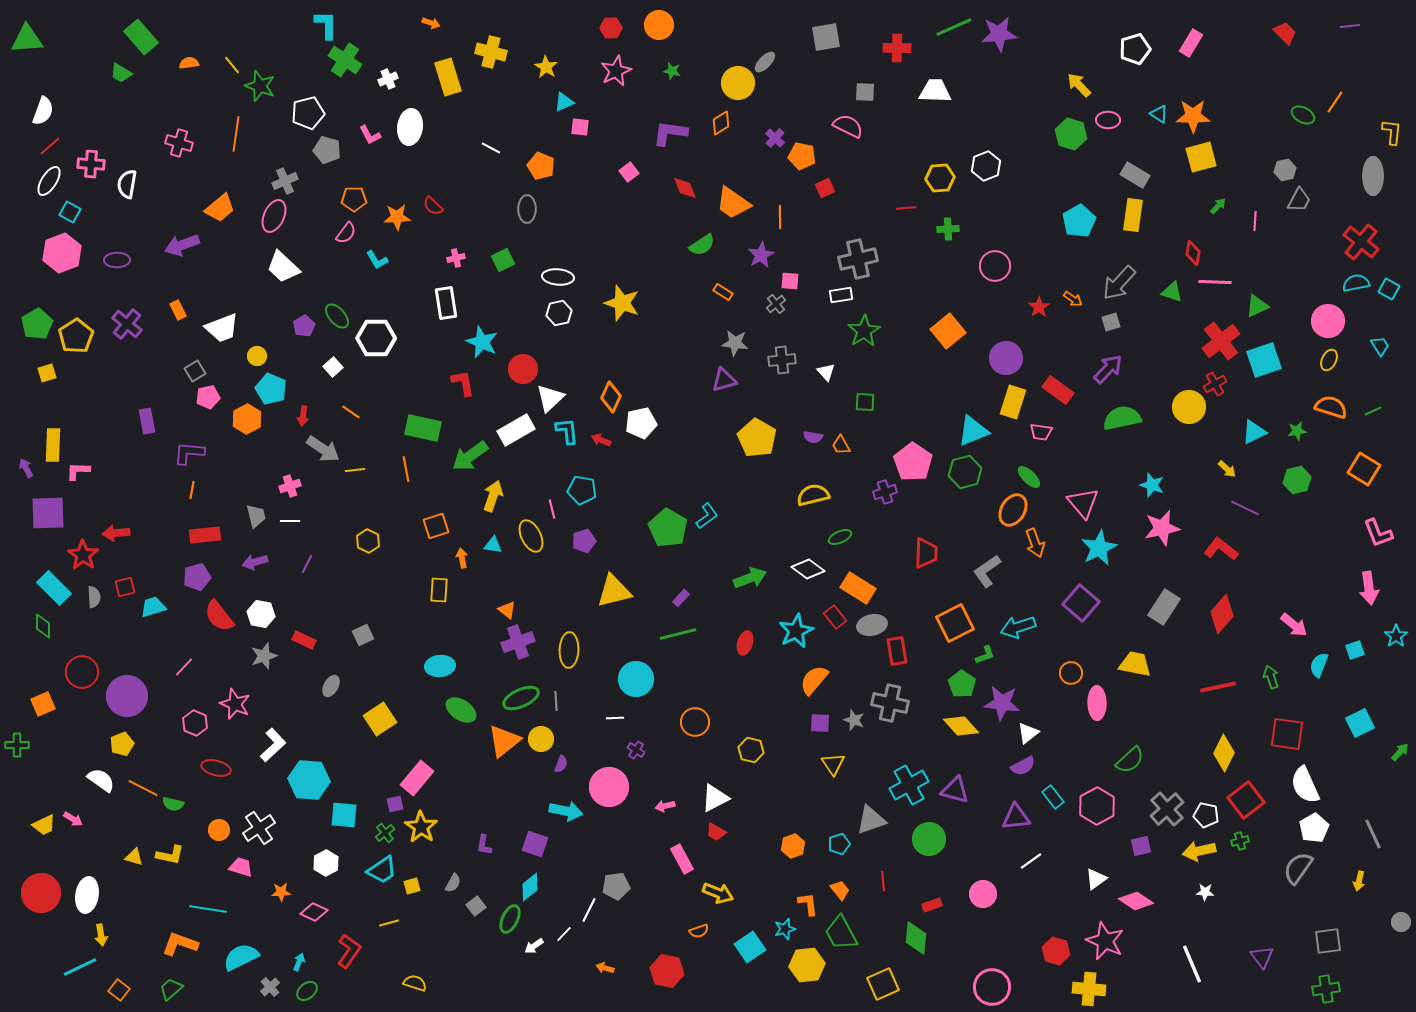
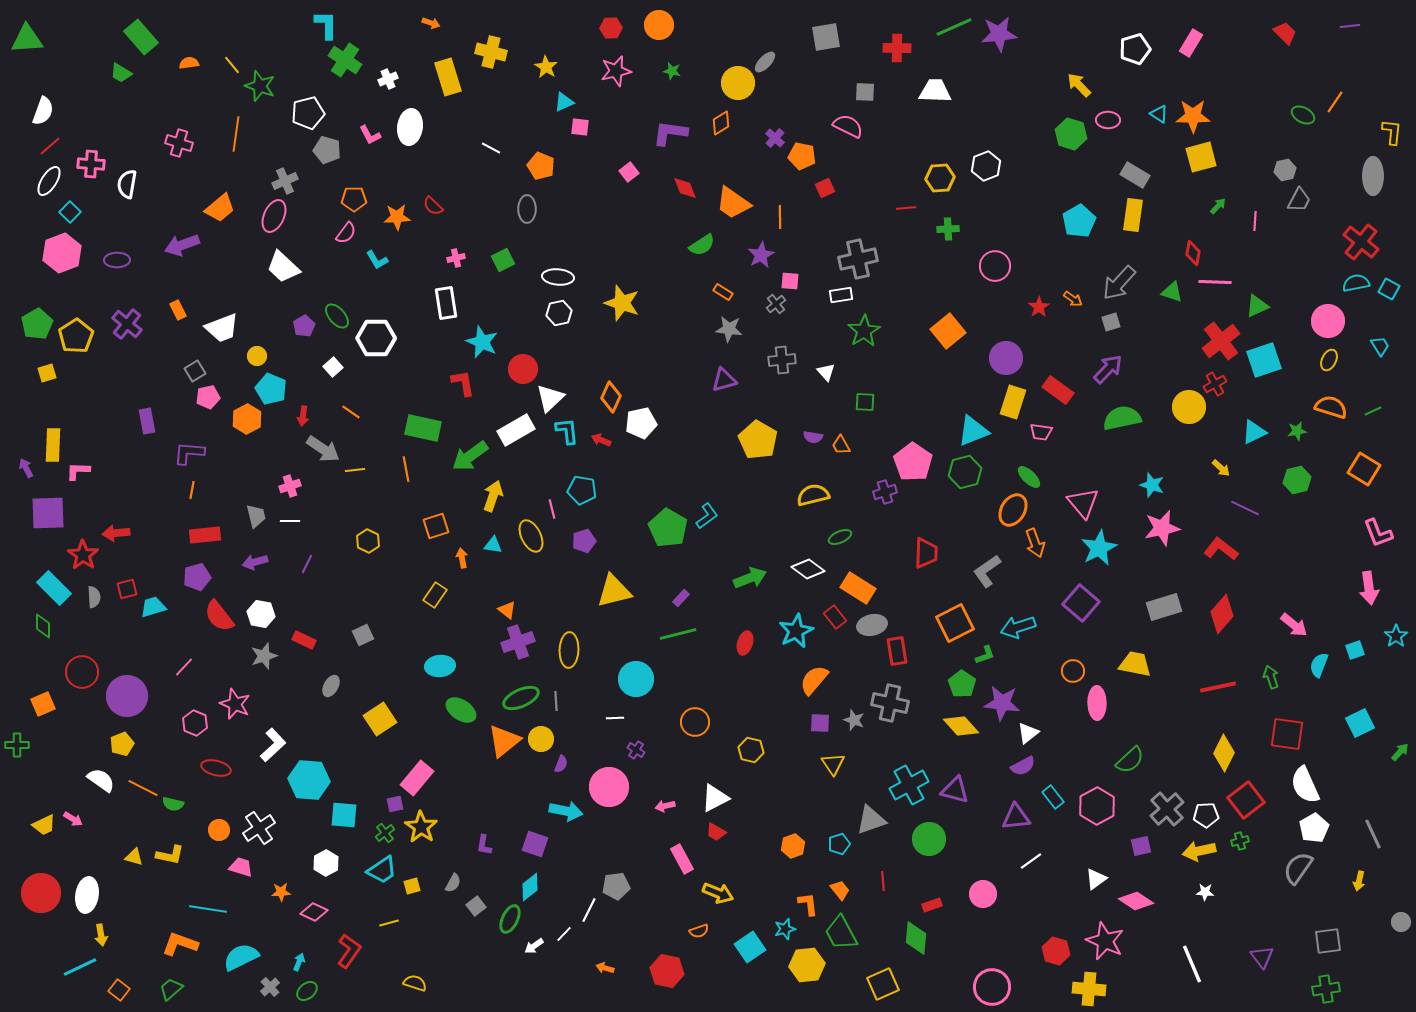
pink star at (616, 71): rotated 12 degrees clockwise
cyan square at (70, 212): rotated 15 degrees clockwise
gray star at (735, 343): moved 6 px left, 14 px up
yellow pentagon at (757, 438): moved 1 px right, 2 px down
yellow arrow at (1227, 469): moved 6 px left, 1 px up
red square at (125, 587): moved 2 px right, 2 px down
yellow rectangle at (439, 590): moved 4 px left, 5 px down; rotated 30 degrees clockwise
gray rectangle at (1164, 607): rotated 40 degrees clockwise
orange circle at (1071, 673): moved 2 px right, 2 px up
white pentagon at (1206, 815): rotated 15 degrees counterclockwise
